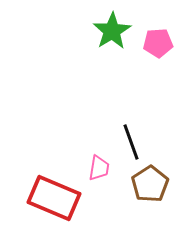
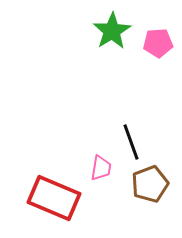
pink trapezoid: moved 2 px right
brown pentagon: rotated 12 degrees clockwise
